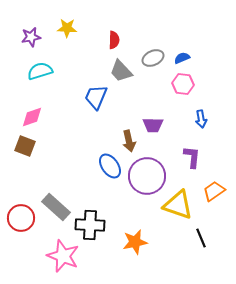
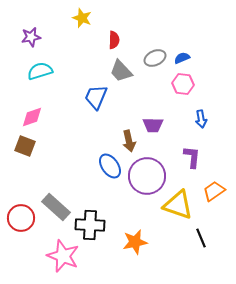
yellow star: moved 15 px right, 10 px up; rotated 18 degrees clockwise
gray ellipse: moved 2 px right
